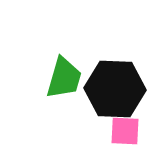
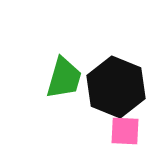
black hexagon: moved 1 px right, 2 px up; rotated 20 degrees clockwise
